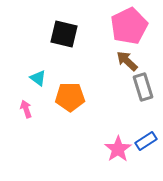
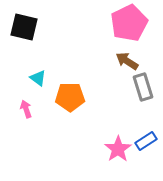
pink pentagon: moved 3 px up
black square: moved 40 px left, 7 px up
brown arrow: rotated 10 degrees counterclockwise
